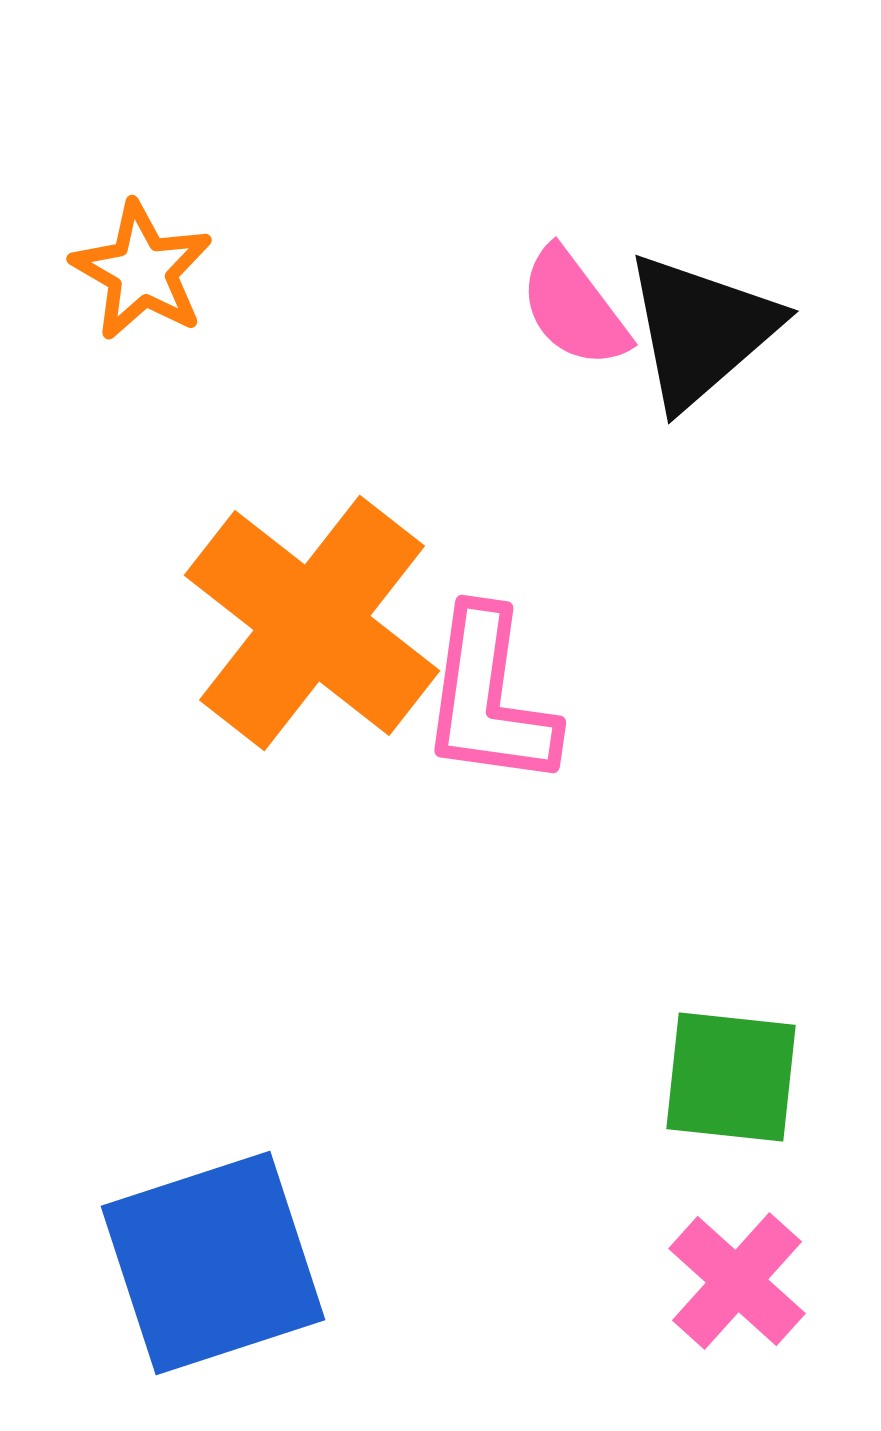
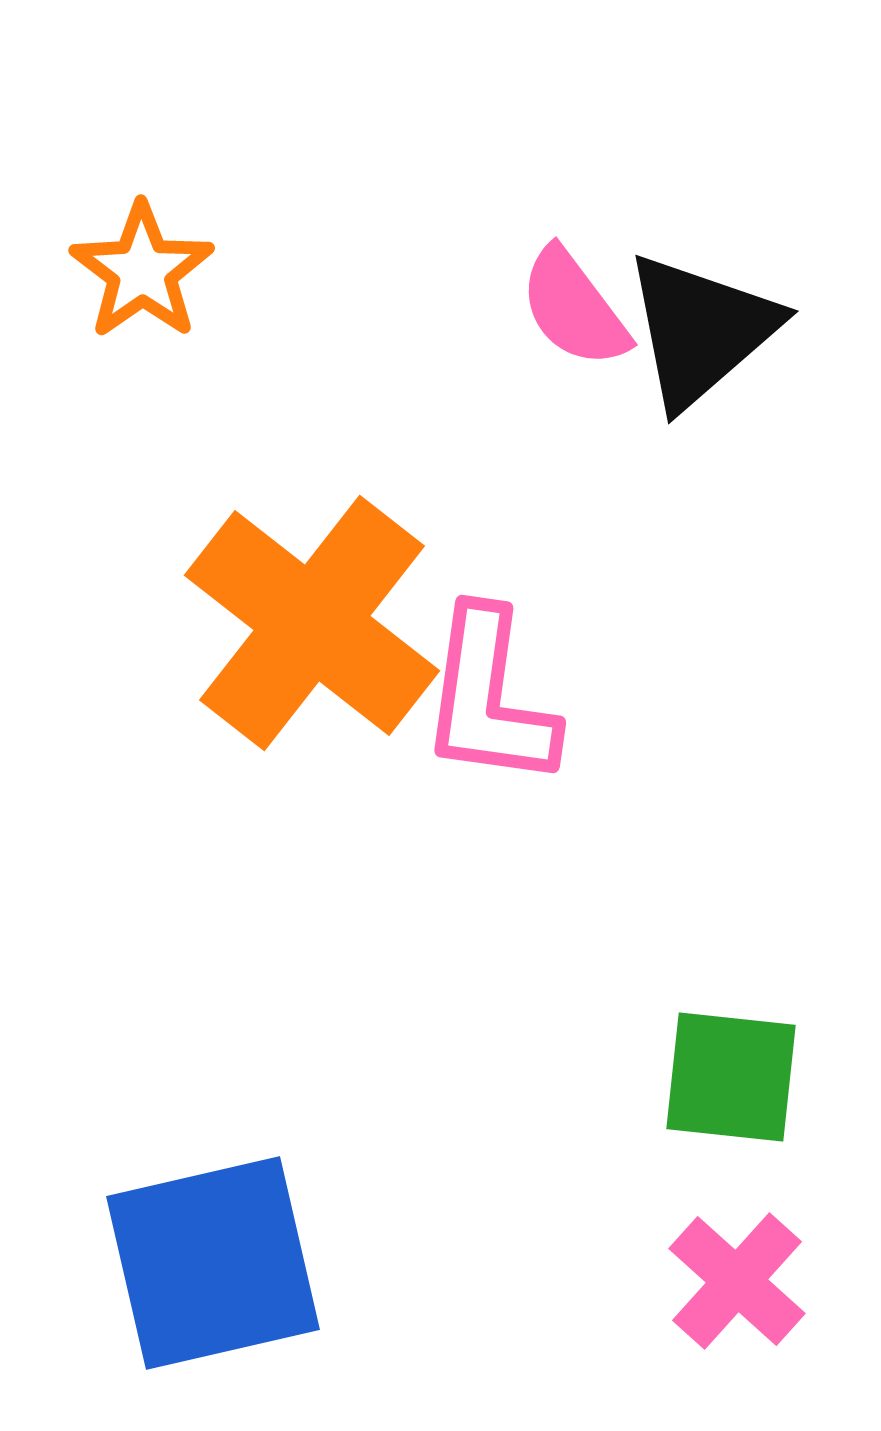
orange star: rotated 7 degrees clockwise
blue square: rotated 5 degrees clockwise
